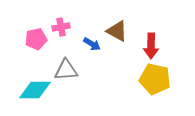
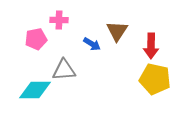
pink cross: moved 2 px left, 7 px up; rotated 12 degrees clockwise
brown triangle: rotated 35 degrees clockwise
gray triangle: moved 2 px left
